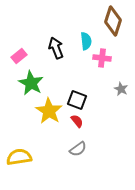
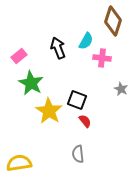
cyan semicircle: rotated 36 degrees clockwise
black arrow: moved 2 px right
red semicircle: moved 8 px right
gray semicircle: moved 5 px down; rotated 120 degrees clockwise
yellow semicircle: moved 6 px down
